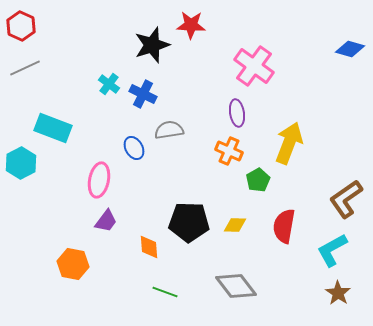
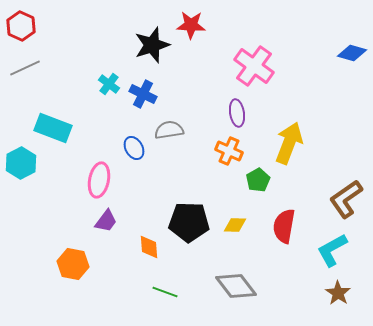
blue diamond: moved 2 px right, 4 px down
